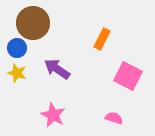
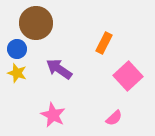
brown circle: moved 3 px right
orange rectangle: moved 2 px right, 4 px down
blue circle: moved 1 px down
purple arrow: moved 2 px right
pink square: rotated 20 degrees clockwise
pink semicircle: rotated 120 degrees clockwise
